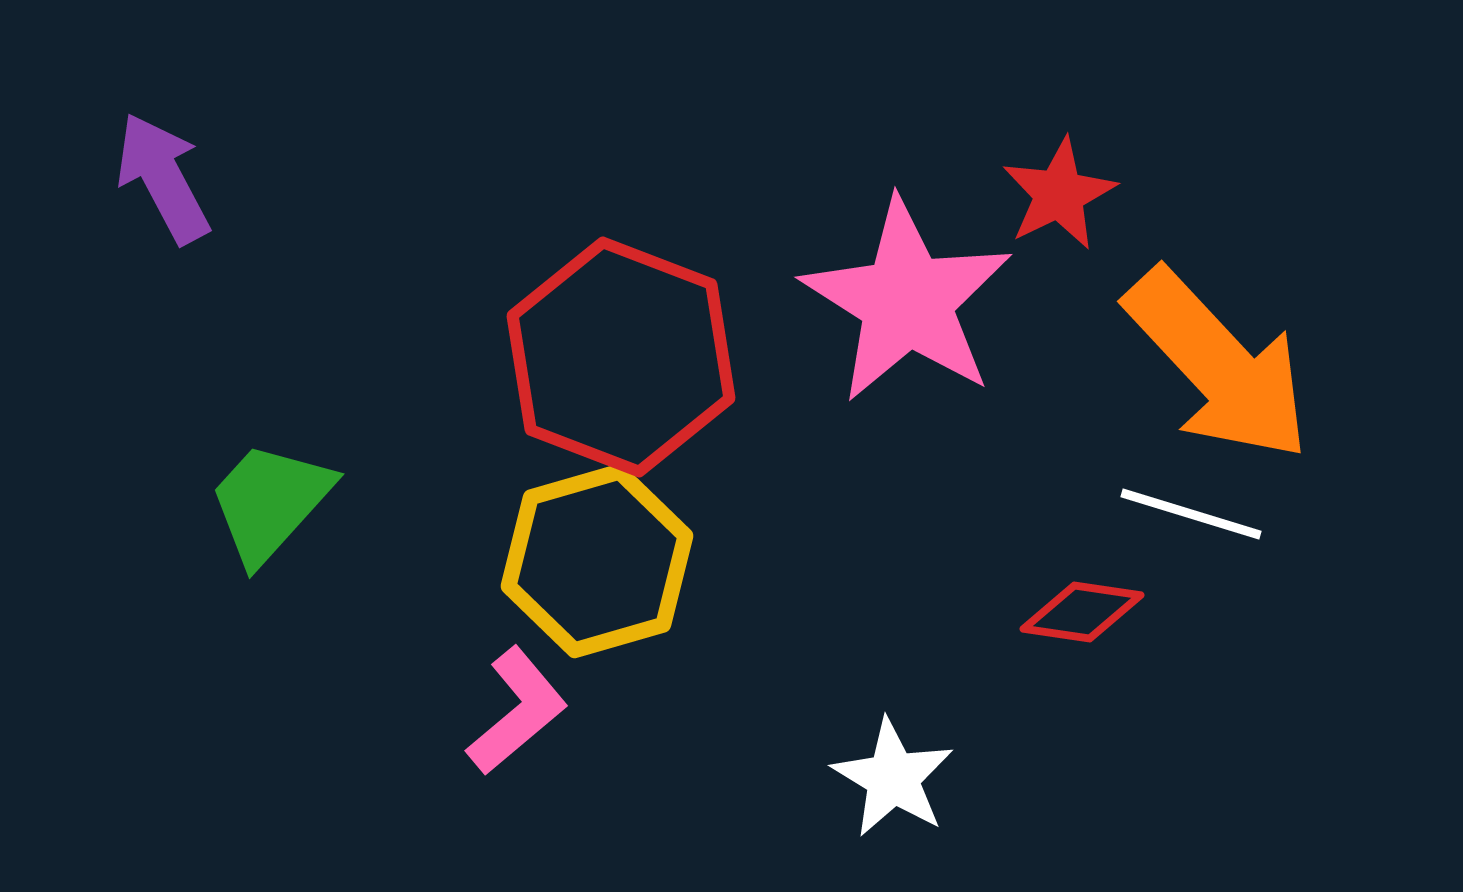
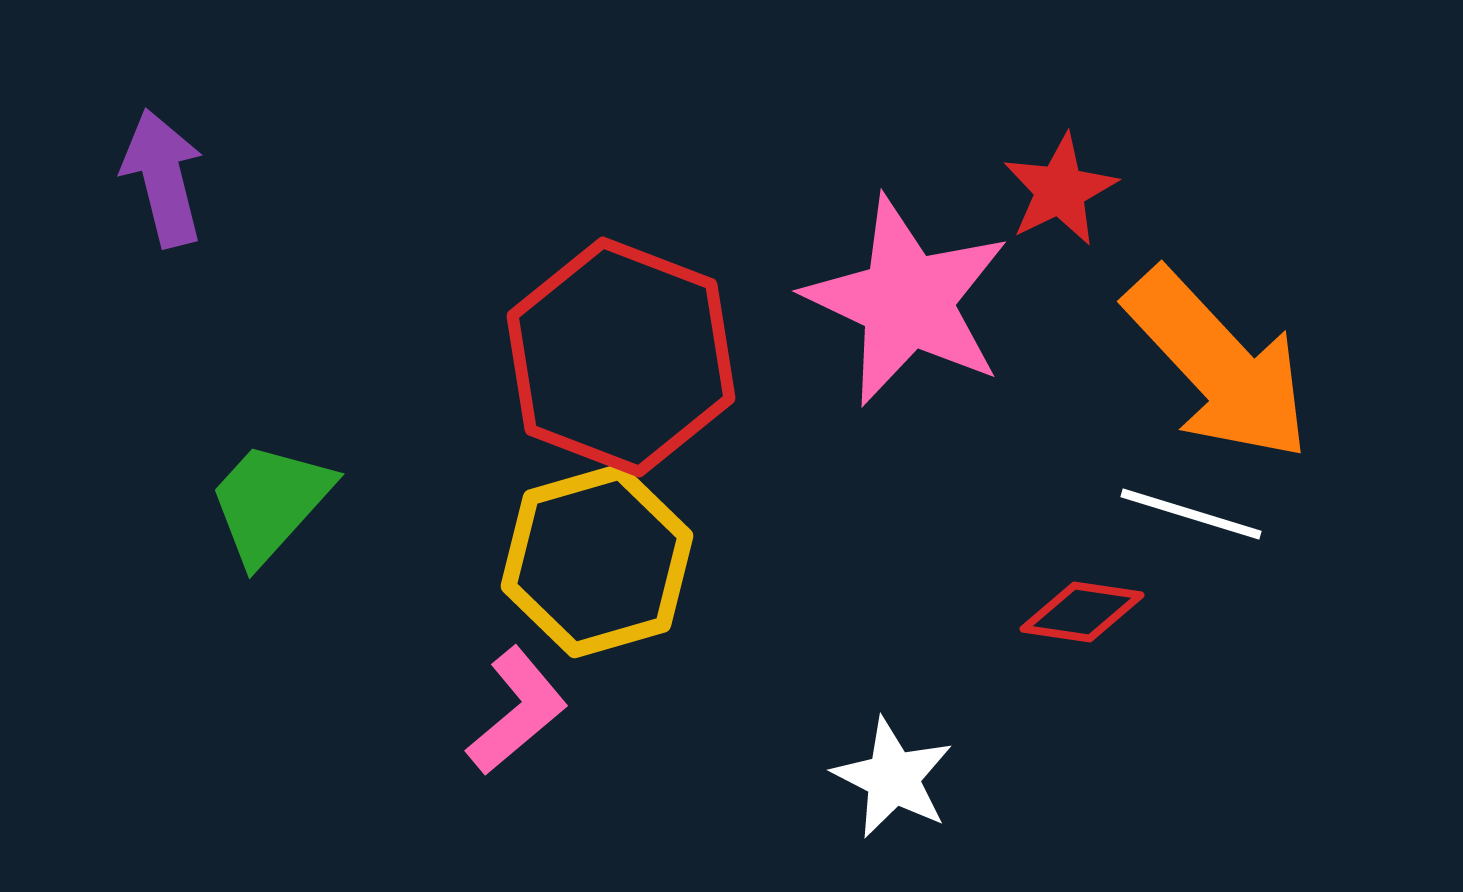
purple arrow: rotated 14 degrees clockwise
red star: moved 1 px right, 4 px up
pink star: rotated 7 degrees counterclockwise
white star: rotated 4 degrees counterclockwise
